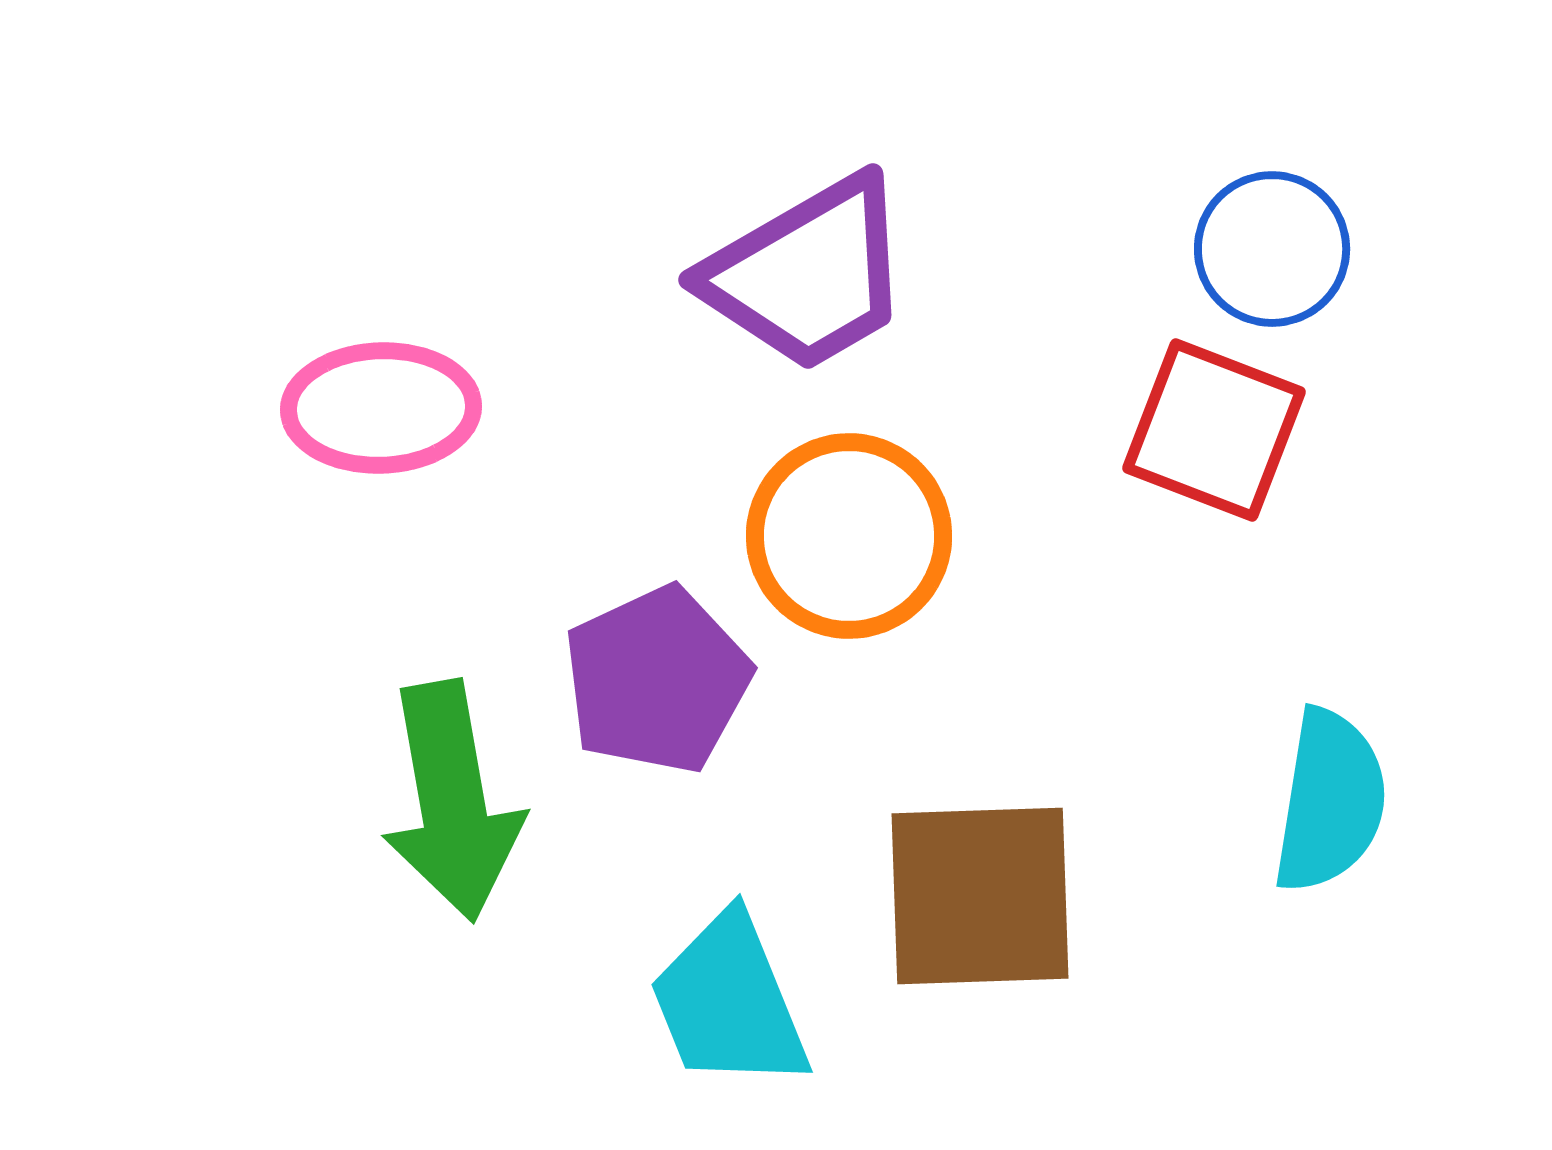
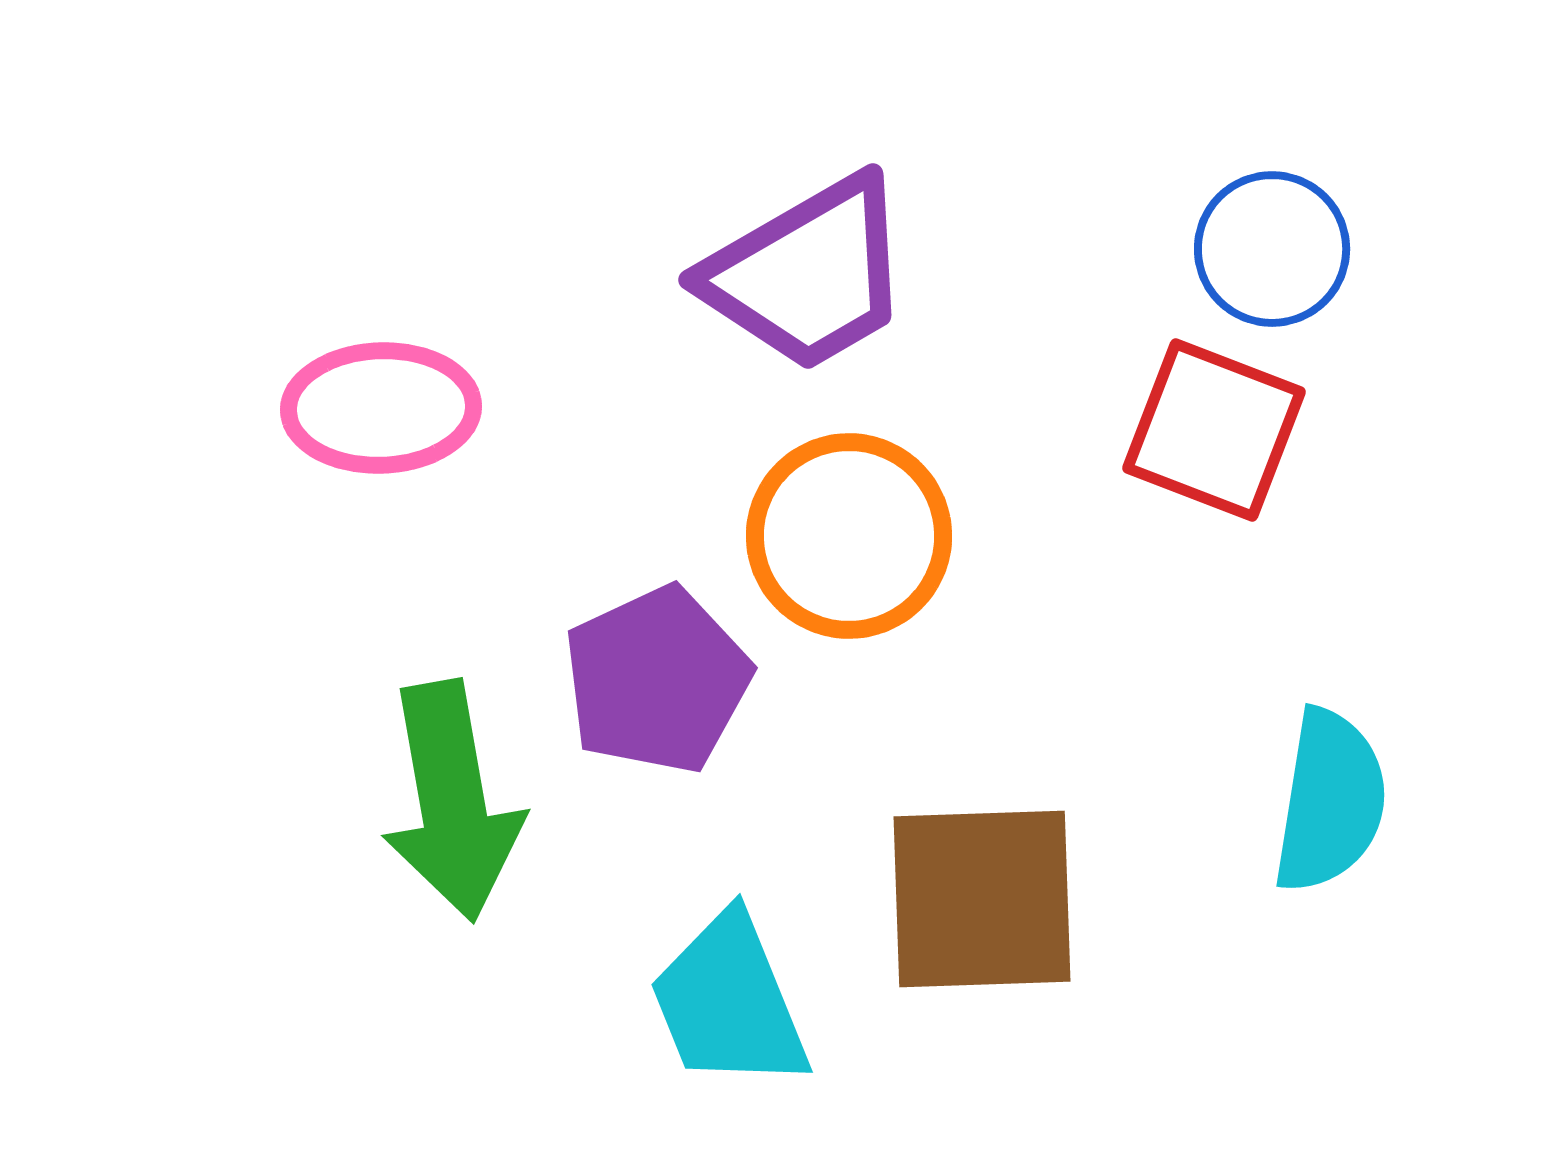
brown square: moved 2 px right, 3 px down
